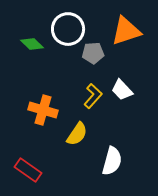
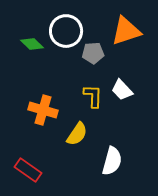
white circle: moved 2 px left, 2 px down
yellow L-shape: rotated 40 degrees counterclockwise
